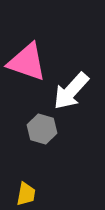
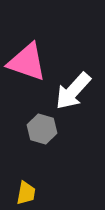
white arrow: moved 2 px right
yellow trapezoid: moved 1 px up
